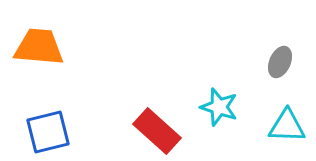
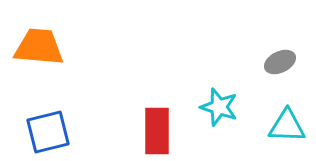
gray ellipse: rotated 40 degrees clockwise
red rectangle: rotated 48 degrees clockwise
